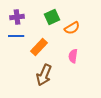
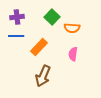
green square: rotated 21 degrees counterclockwise
orange semicircle: rotated 35 degrees clockwise
pink semicircle: moved 2 px up
brown arrow: moved 1 px left, 1 px down
